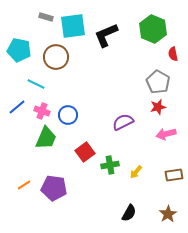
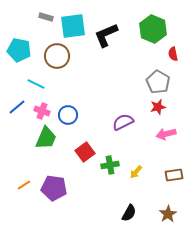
brown circle: moved 1 px right, 1 px up
